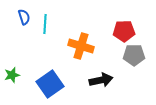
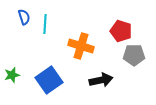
red pentagon: moved 3 px left; rotated 20 degrees clockwise
blue square: moved 1 px left, 4 px up
